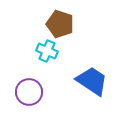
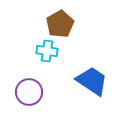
brown pentagon: rotated 24 degrees clockwise
cyan cross: rotated 15 degrees counterclockwise
